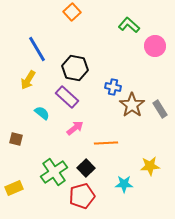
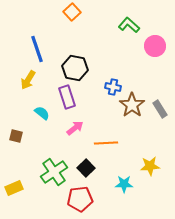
blue line: rotated 12 degrees clockwise
purple rectangle: rotated 30 degrees clockwise
brown square: moved 3 px up
red pentagon: moved 2 px left, 3 px down; rotated 10 degrees clockwise
